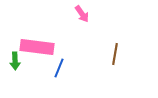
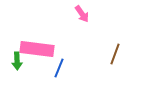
pink rectangle: moved 2 px down
brown line: rotated 10 degrees clockwise
green arrow: moved 2 px right
